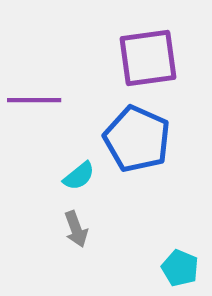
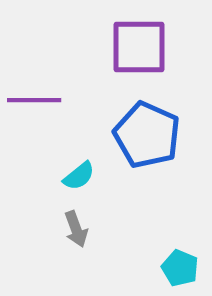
purple square: moved 9 px left, 11 px up; rotated 8 degrees clockwise
blue pentagon: moved 10 px right, 4 px up
